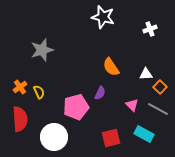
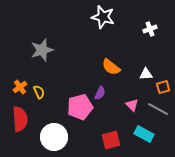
orange semicircle: rotated 18 degrees counterclockwise
orange square: moved 3 px right; rotated 32 degrees clockwise
pink pentagon: moved 4 px right
red square: moved 2 px down
